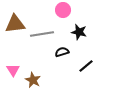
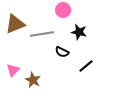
brown triangle: rotated 15 degrees counterclockwise
black semicircle: rotated 136 degrees counterclockwise
pink triangle: rotated 16 degrees clockwise
